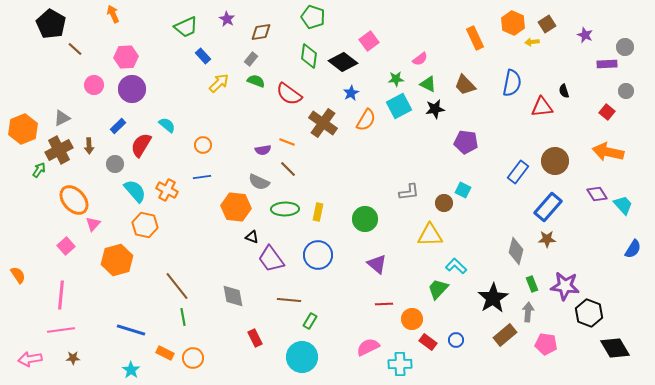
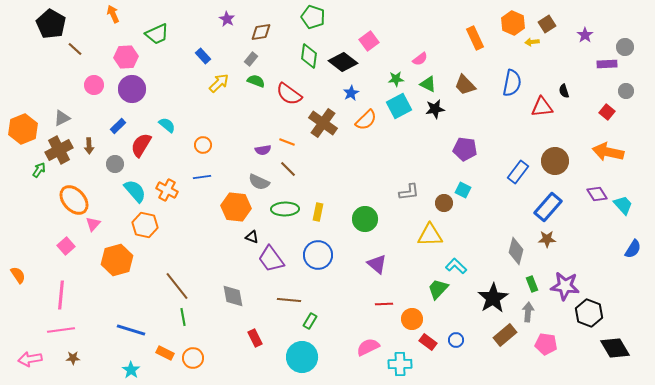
green trapezoid at (186, 27): moved 29 px left, 7 px down
purple star at (585, 35): rotated 14 degrees clockwise
orange semicircle at (366, 120): rotated 15 degrees clockwise
purple pentagon at (466, 142): moved 1 px left, 7 px down
